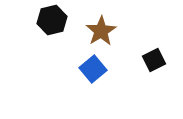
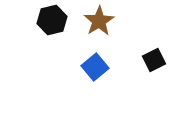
brown star: moved 2 px left, 10 px up
blue square: moved 2 px right, 2 px up
